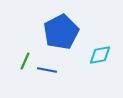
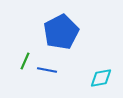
cyan diamond: moved 1 px right, 23 px down
